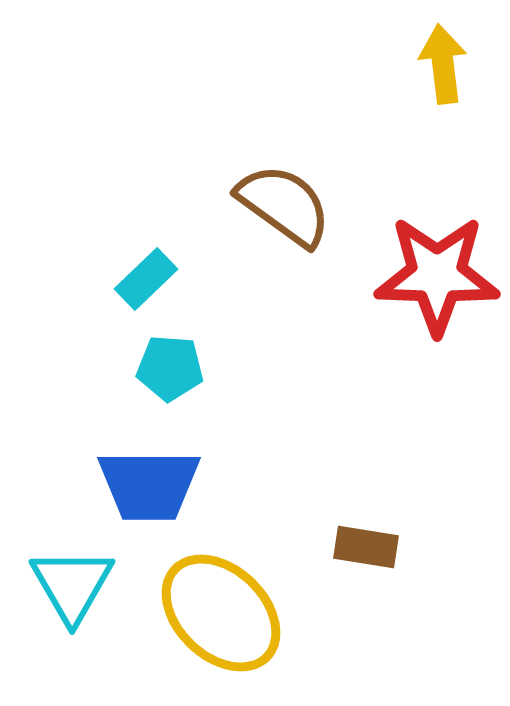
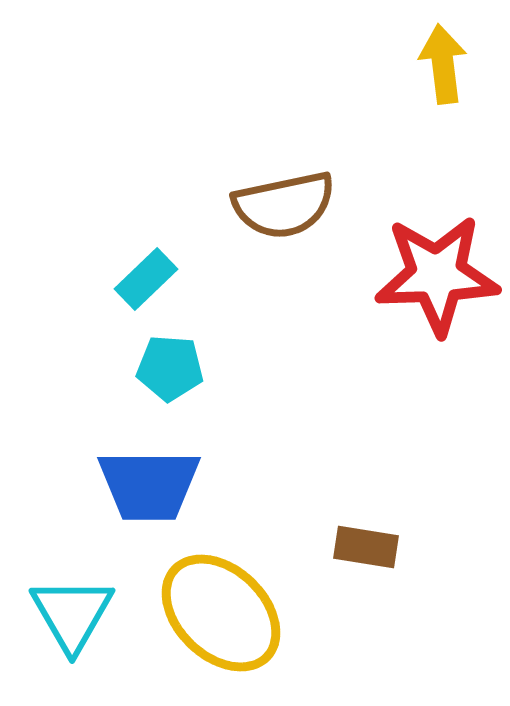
brown semicircle: rotated 132 degrees clockwise
red star: rotated 4 degrees counterclockwise
cyan triangle: moved 29 px down
